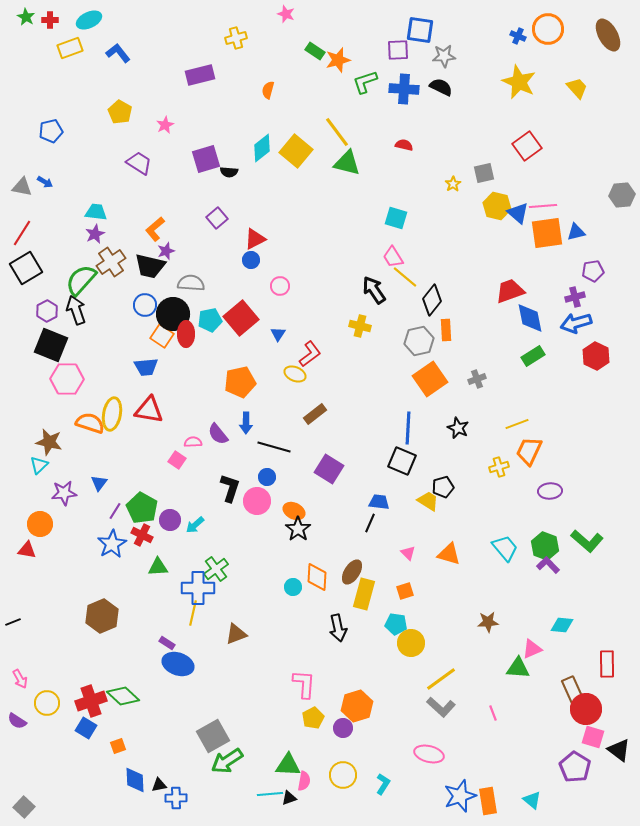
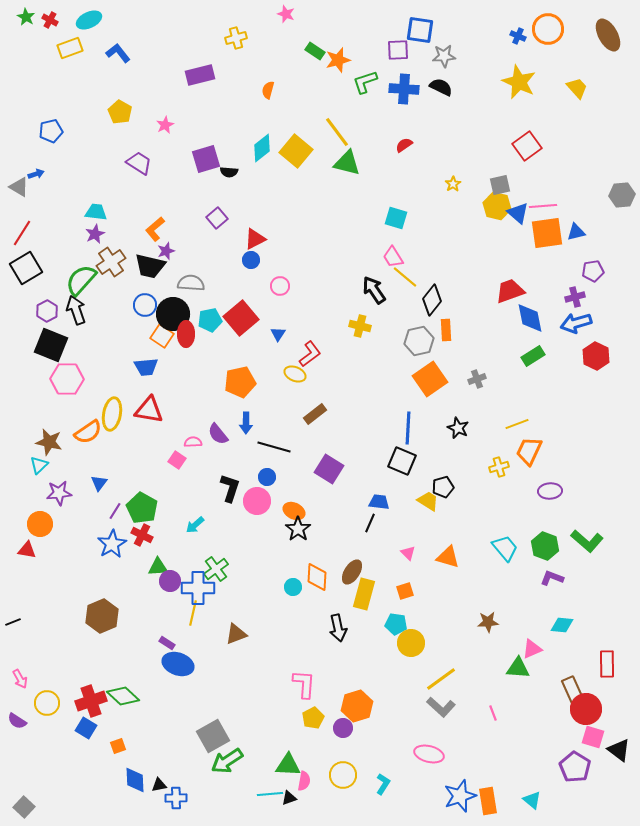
red cross at (50, 20): rotated 28 degrees clockwise
red semicircle at (404, 145): rotated 48 degrees counterclockwise
gray square at (484, 173): moved 16 px right, 12 px down
blue arrow at (45, 182): moved 9 px left, 8 px up; rotated 49 degrees counterclockwise
gray triangle at (22, 187): moved 3 px left; rotated 20 degrees clockwise
orange semicircle at (90, 423): moved 2 px left, 9 px down; rotated 128 degrees clockwise
purple star at (64, 493): moved 5 px left
purple circle at (170, 520): moved 61 px down
orange triangle at (449, 554): moved 1 px left, 3 px down
purple L-shape at (548, 565): moved 4 px right, 13 px down; rotated 25 degrees counterclockwise
